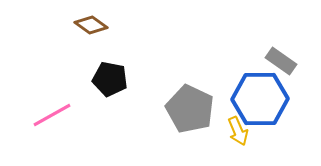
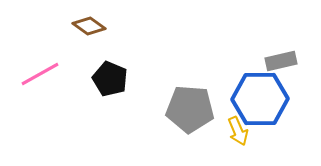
brown diamond: moved 2 px left, 1 px down
gray rectangle: rotated 48 degrees counterclockwise
black pentagon: rotated 12 degrees clockwise
gray pentagon: rotated 21 degrees counterclockwise
pink line: moved 12 px left, 41 px up
